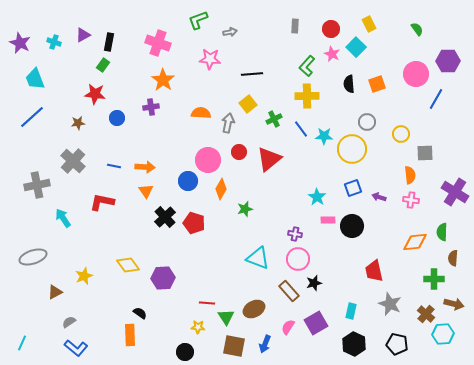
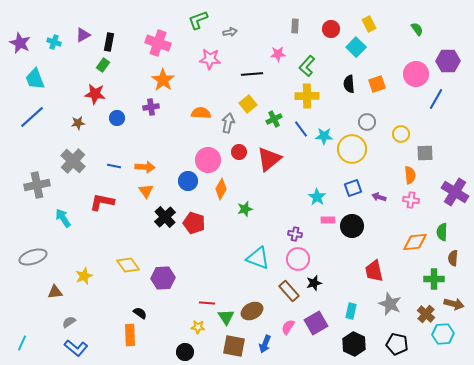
pink star at (332, 54): moved 54 px left; rotated 28 degrees counterclockwise
brown triangle at (55, 292): rotated 21 degrees clockwise
brown ellipse at (254, 309): moved 2 px left, 2 px down
